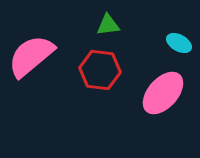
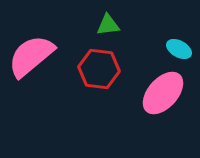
cyan ellipse: moved 6 px down
red hexagon: moved 1 px left, 1 px up
